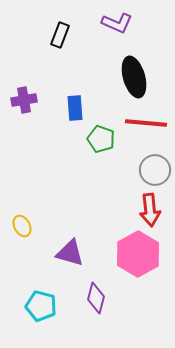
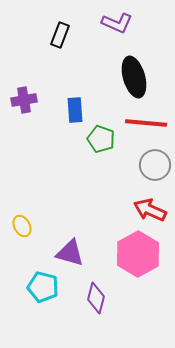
blue rectangle: moved 2 px down
gray circle: moved 5 px up
red arrow: rotated 120 degrees clockwise
cyan pentagon: moved 2 px right, 19 px up
